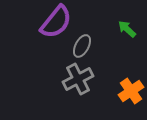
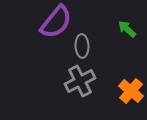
gray ellipse: rotated 30 degrees counterclockwise
gray cross: moved 2 px right, 2 px down
orange cross: rotated 15 degrees counterclockwise
